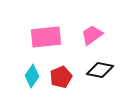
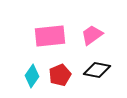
pink rectangle: moved 4 px right, 1 px up
black diamond: moved 3 px left
red pentagon: moved 1 px left, 2 px up
